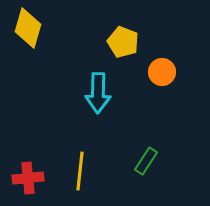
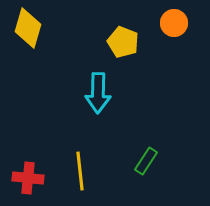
orange circle: moved 12 px right, 49 px up
yellow line: rotated 12 degrees counterclockwise
red cross: rotated 12 degrees clockwise
